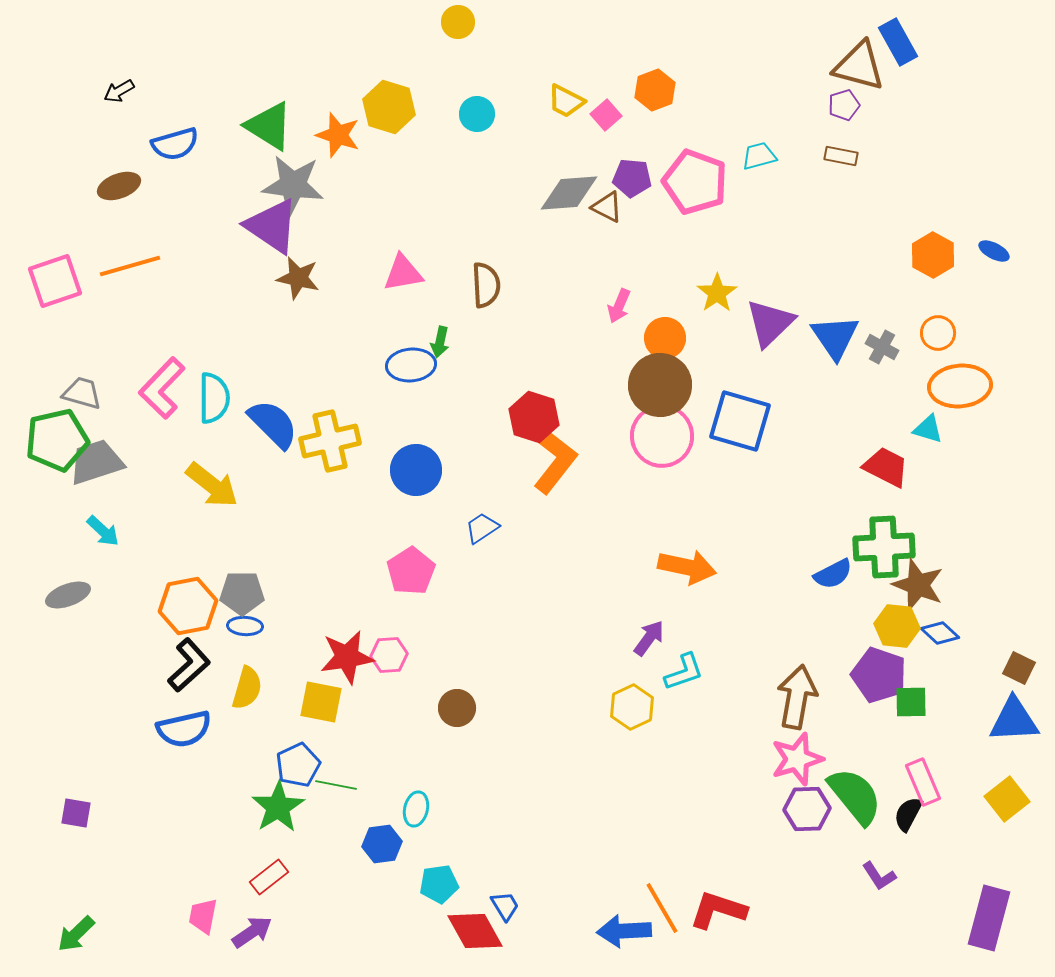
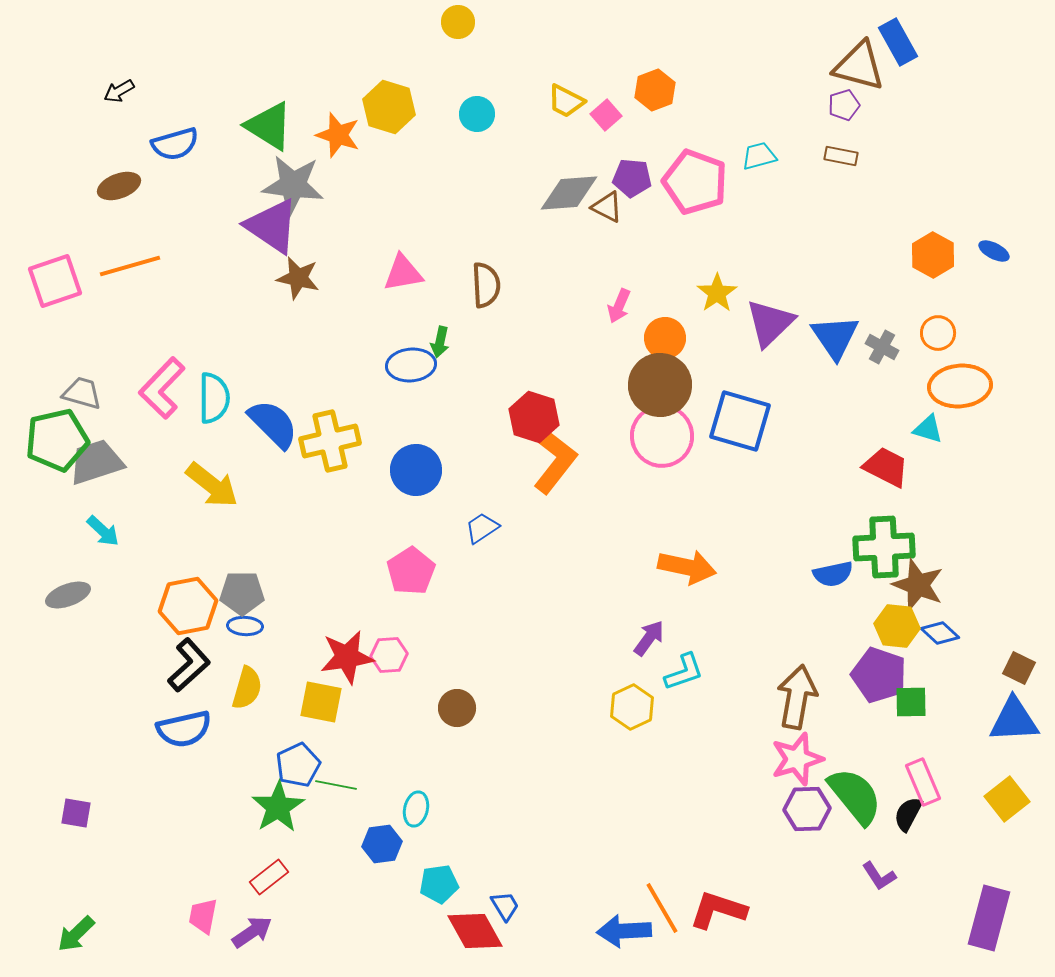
blue semicircle at (833, 574): rotated 15 degrees clockwise
